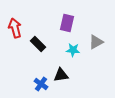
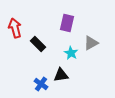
gray triangle: moved 5 px left, 1 px down
cyan star: moved 2 px left, 3 px down; rotated 24 degrees clockwise
